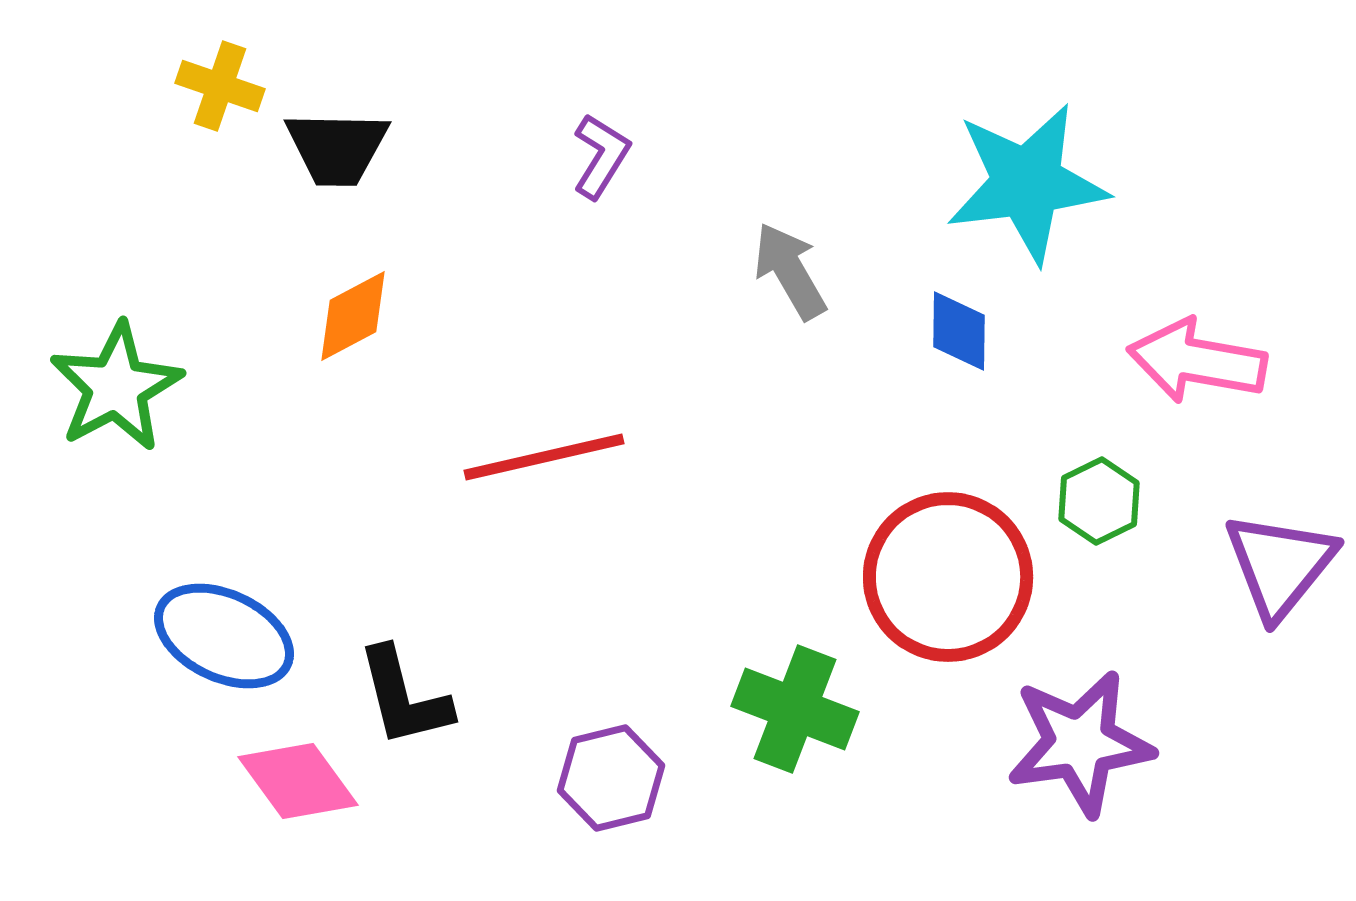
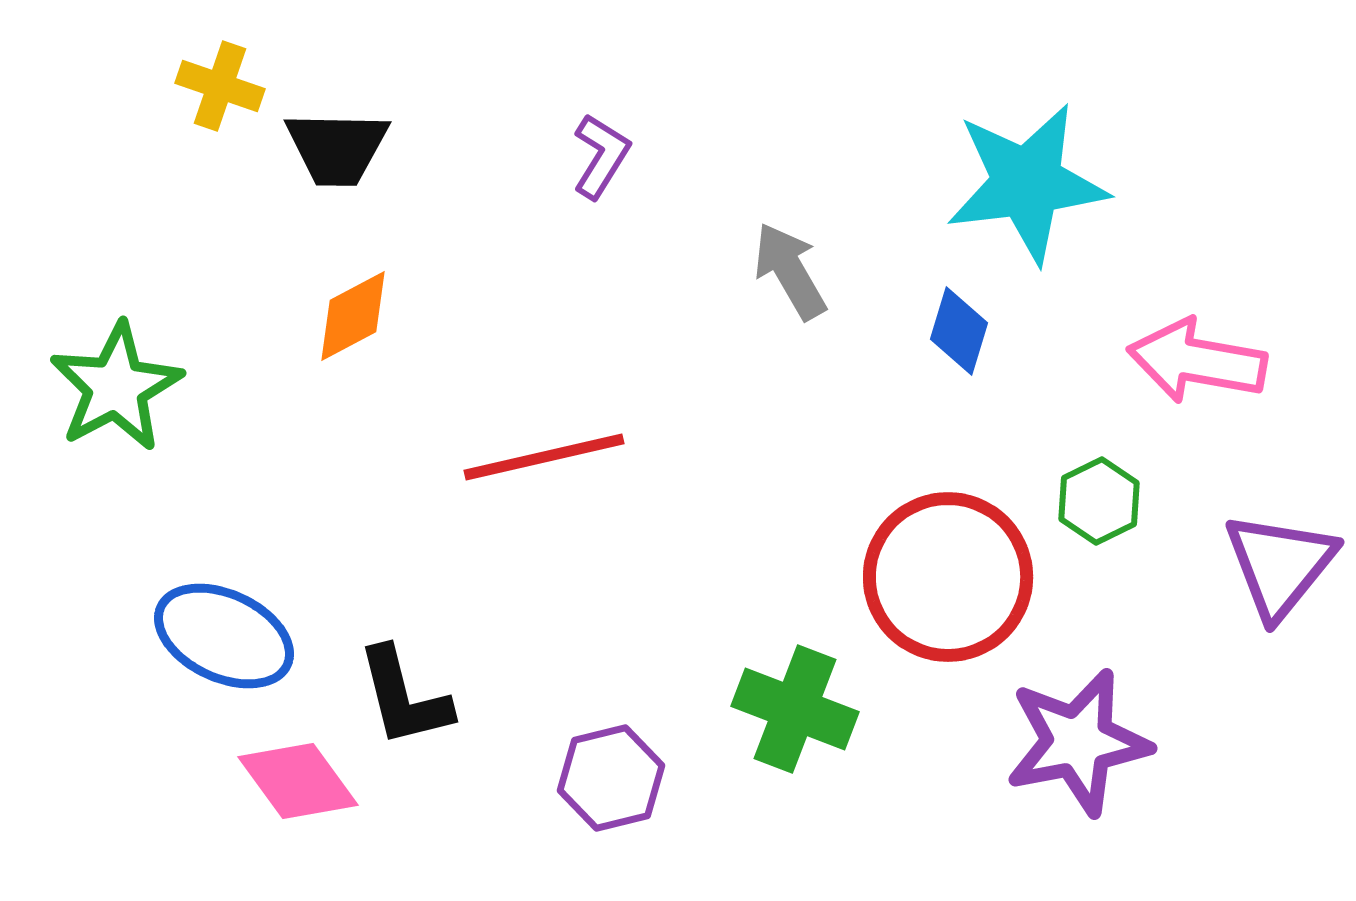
blue diamond: rotated 16 degrees clockwise
purple star: moved 2 px left, 1 px up; rotated 3 degrees counterclockwise
